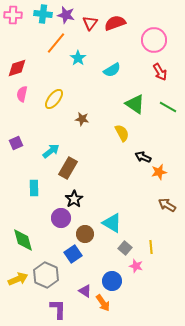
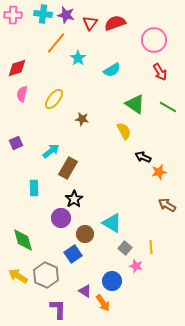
yellow semicircle: moved 2 px right, 2 px up
yellow arrow: moved 3 px up; rotated 126 degrees counterclockwise
